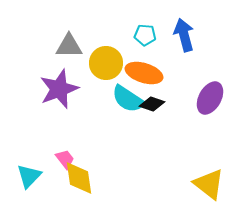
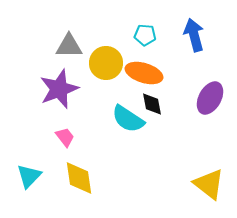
blue arrow: moved 10 px right
cyan semicircle: moved 20 px down
black diamond: rotated 60 degrees clockwise
pink trapezoid: moved 22 px up
